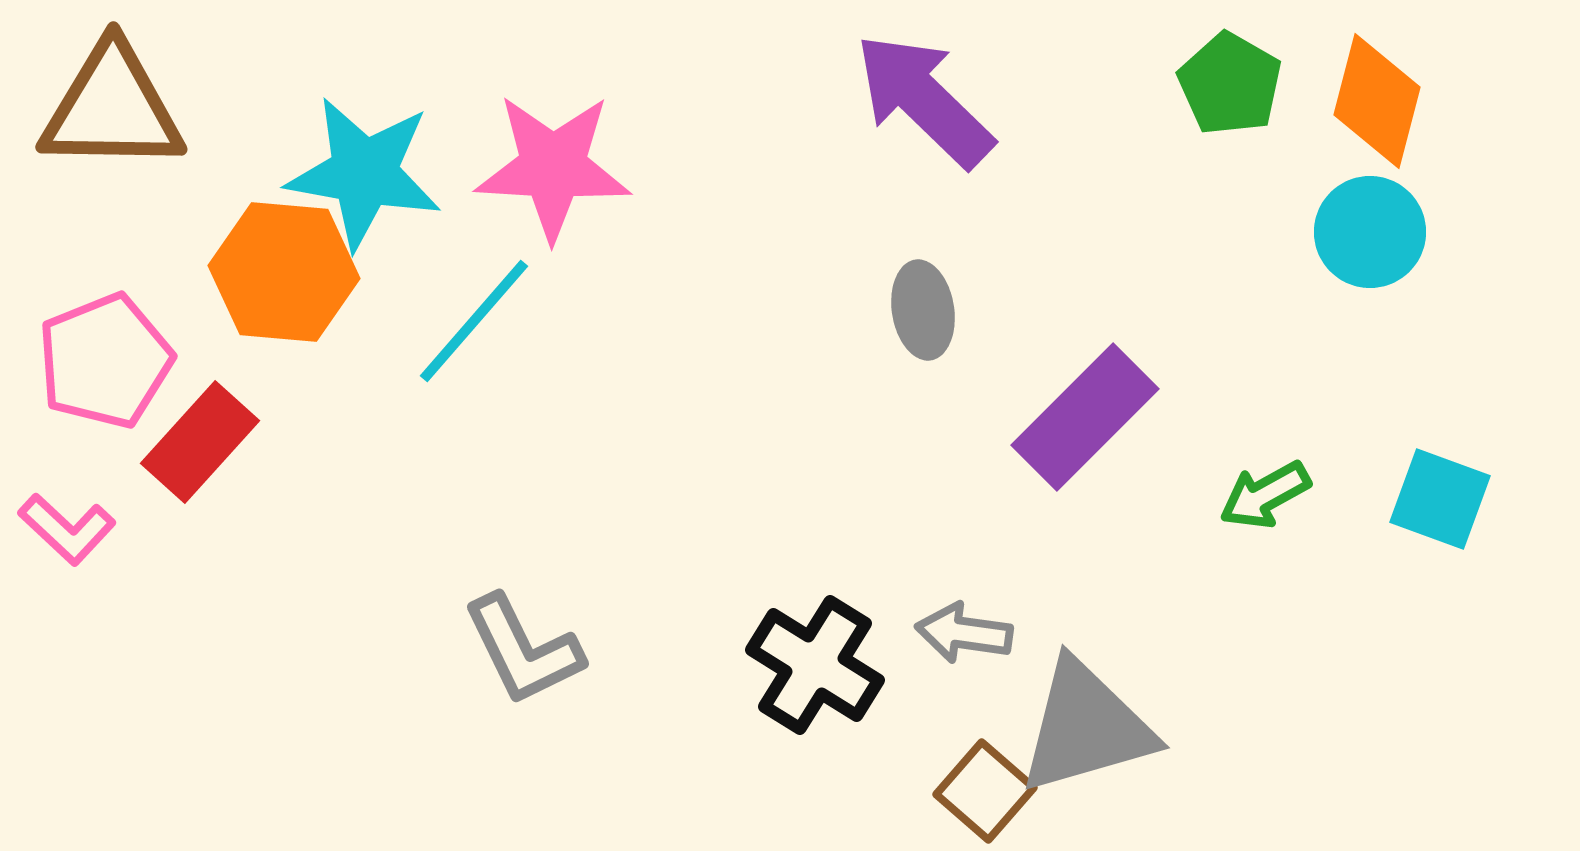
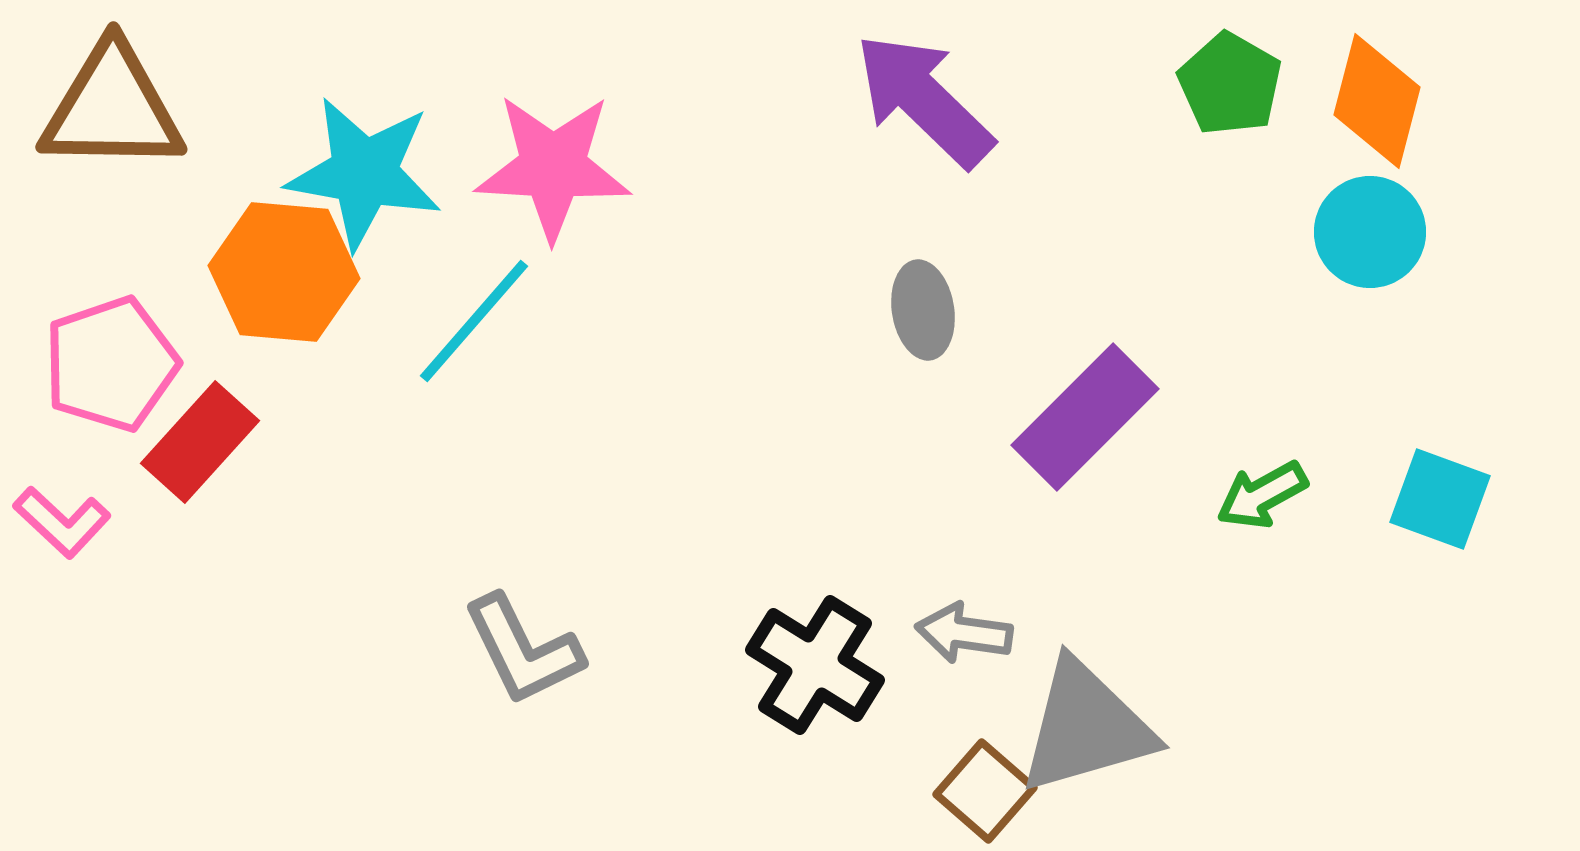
pink pentagon: moved 6 px right, 3 px down; rotated 3 degrees clockwise
green arrow: moved 3 px left
pink L-shape: moved 5 px left, 7 px up
